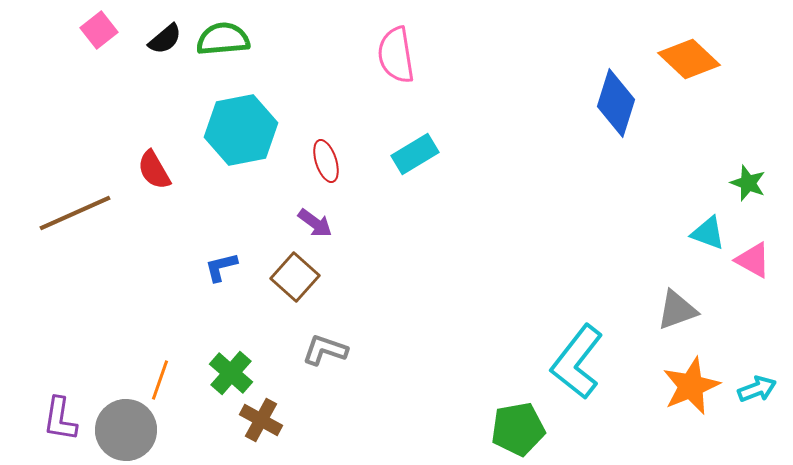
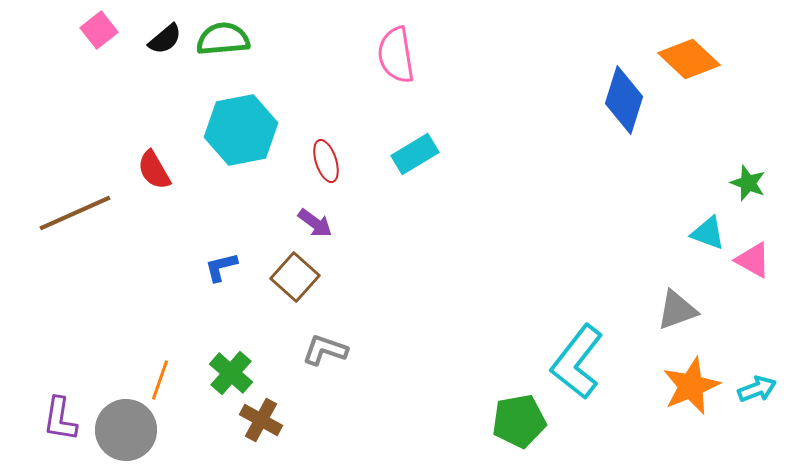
blue diamond: moved 8 px right, 3 px up
green pentagon: moved 1 px right, 8 px up
